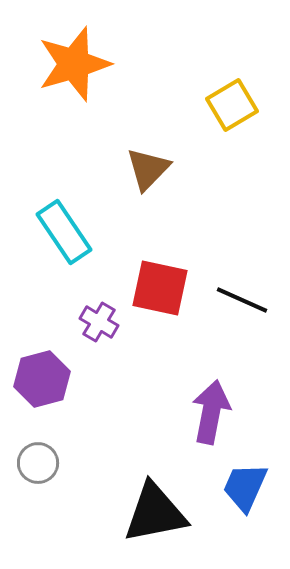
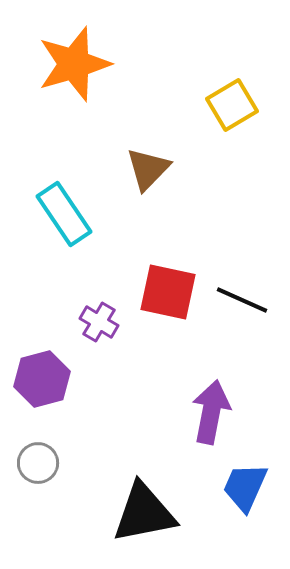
cyan rectangle: moved 18 px up
red square: moved 8 px right, 4 px down
black triangle: moved 11 px left
